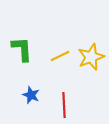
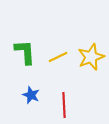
green L-shape: moved 3 px right, 3 px down
yellow line: moved 2 px left, 1 px down
